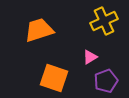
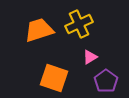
yellow cross: moved 25 px left, 3 px down
purple pentagon: rotated 15 degrees counterclockwise
